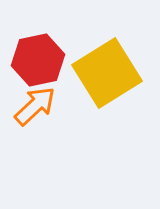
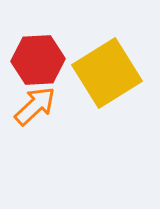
red hexagon: rotated 9 degrees clockwise
